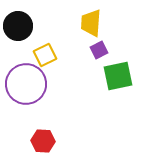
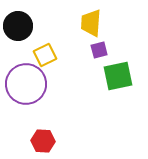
purple square: rotated 12 degrees clockwise
